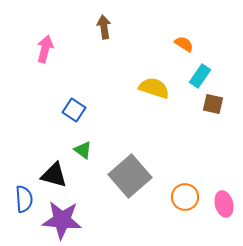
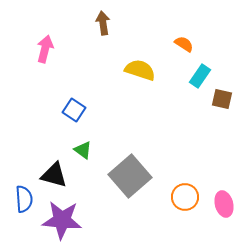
brown arrow: moved 1 px left, 4 px up
yellow semicircle: moved 14 px left, 18 px up
brown square: moved 9 px right, 5 px up
